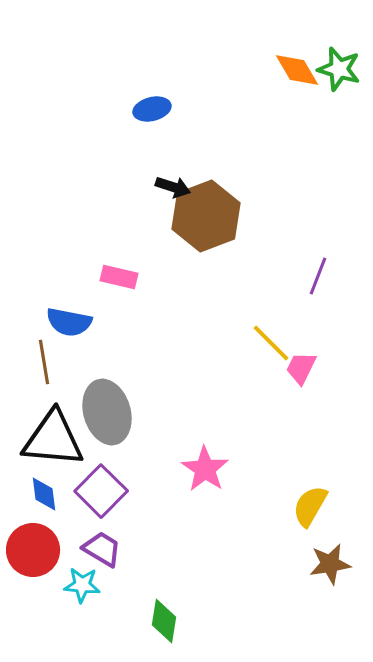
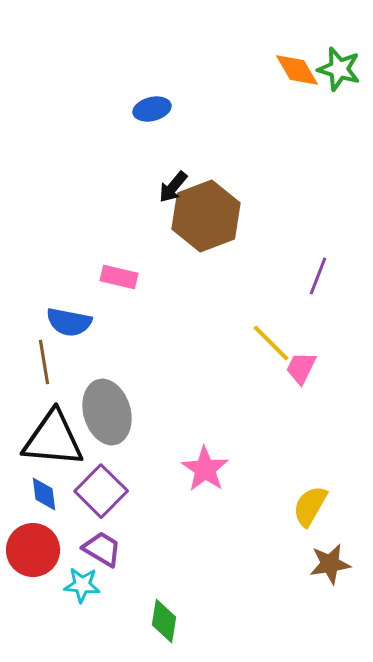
black arrow: rotated 112 degrees clockwise
